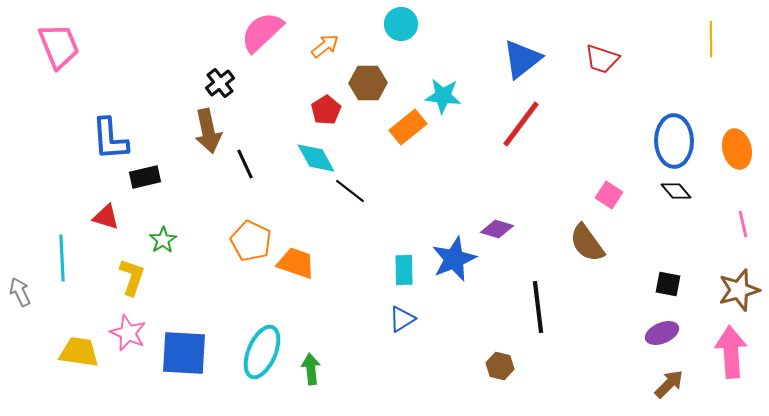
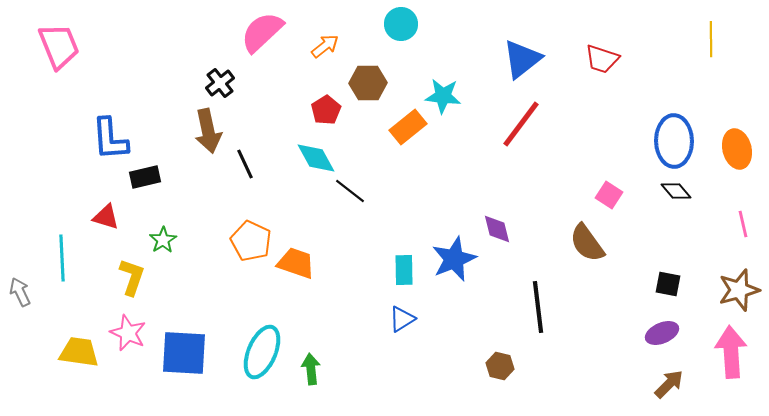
purple diamond at (497, 229): rotated 60 degrees clockwise
